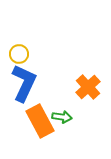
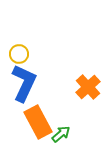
green arrow: moved 1 px left, 17 px down; rotated 48 degrees counterclockwise
orange rectangle: moved 2 px left, 1 px down
